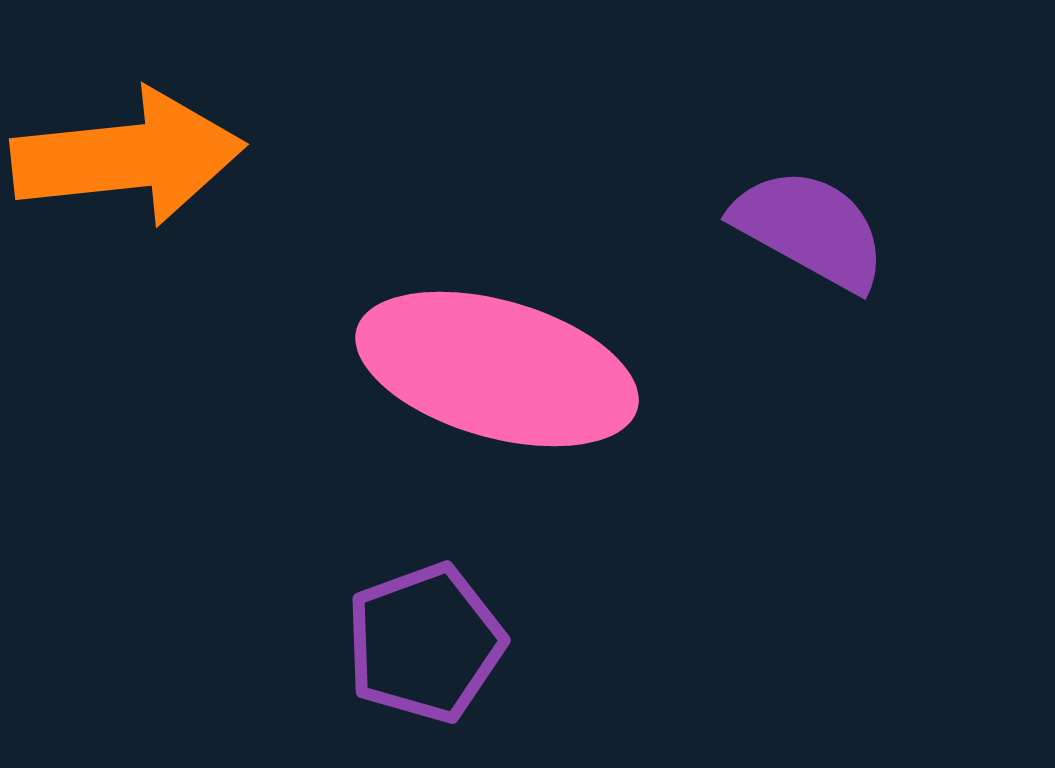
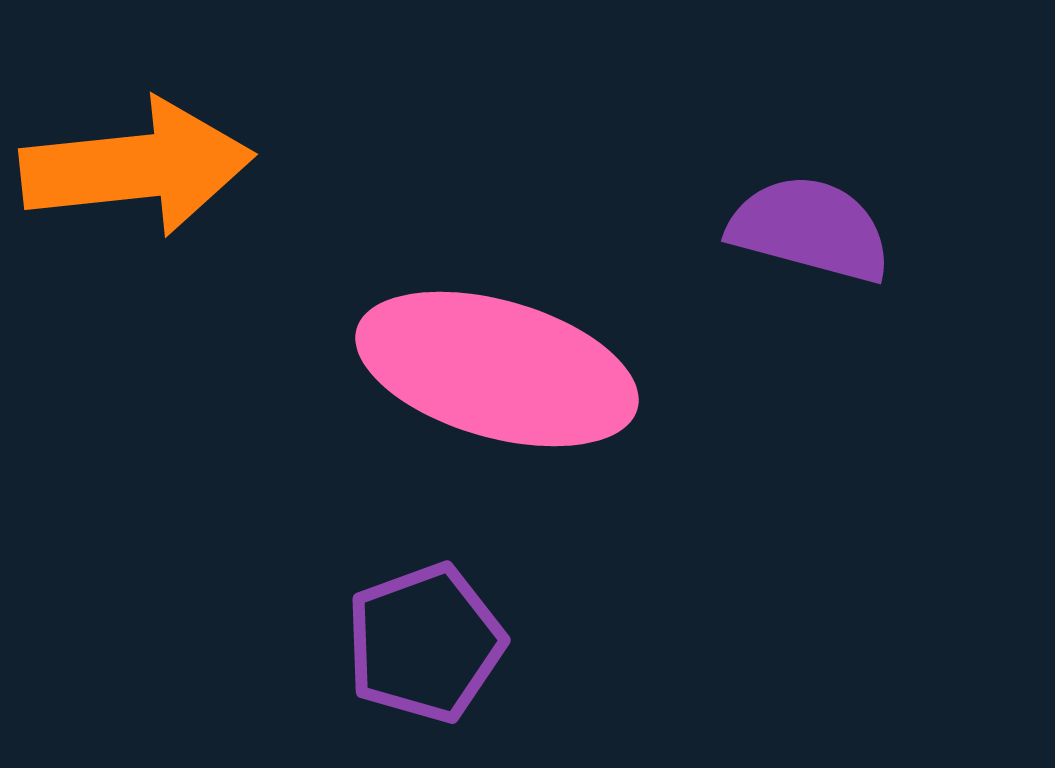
orange arrow: moved 9 px right, 10 px down
purple semicircle: rotated 14 degrees counterclockwise
